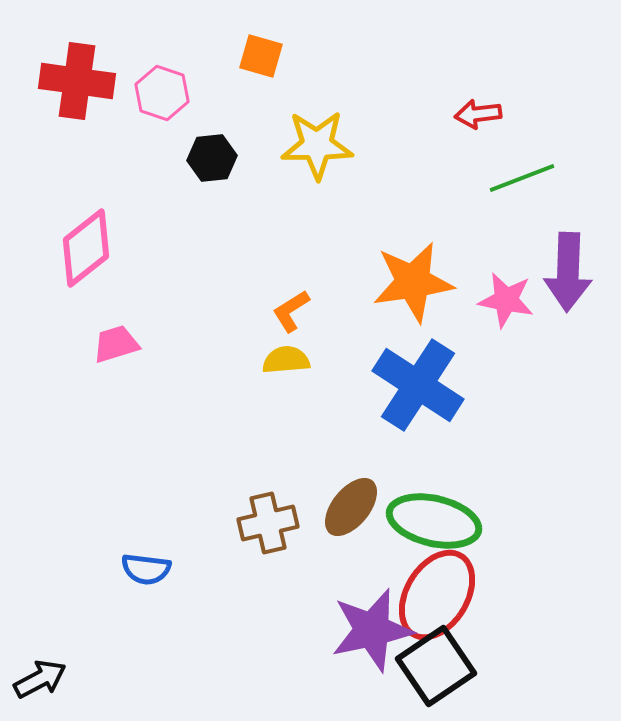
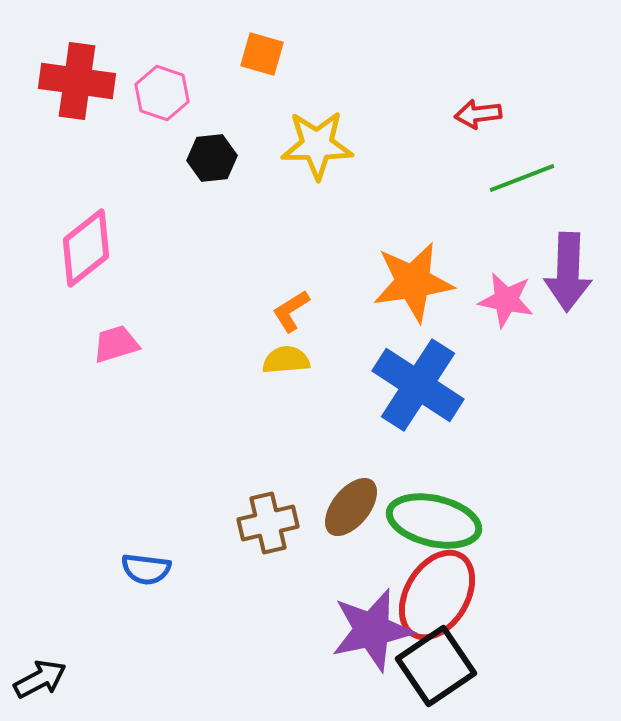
orange square: moved 1 px right, 2 px up
